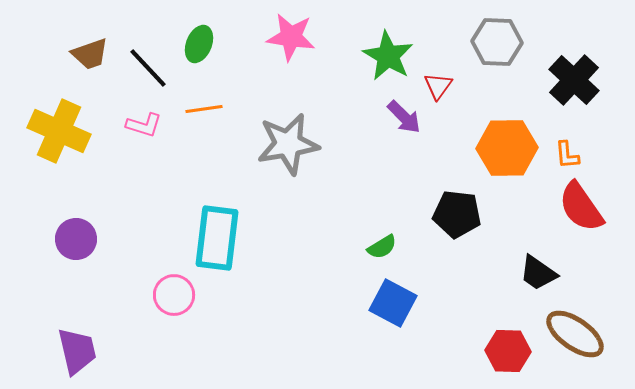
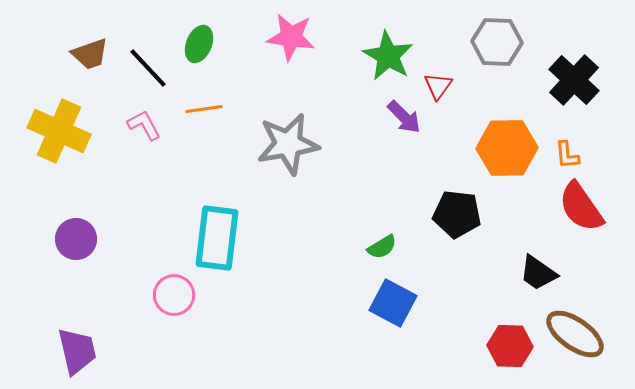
pink L-shape: rotated 135 degrees counterclockwise
red hexagon: moved 2 px right, 5 px up
